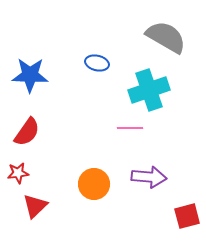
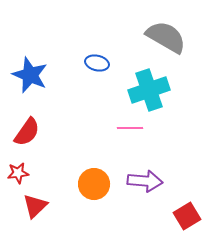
blue star: rotated 21 degrees clockwise
purple arrow: moved 4 px left, 4 px down
red square: rotated 16 degrees counterclockwise
